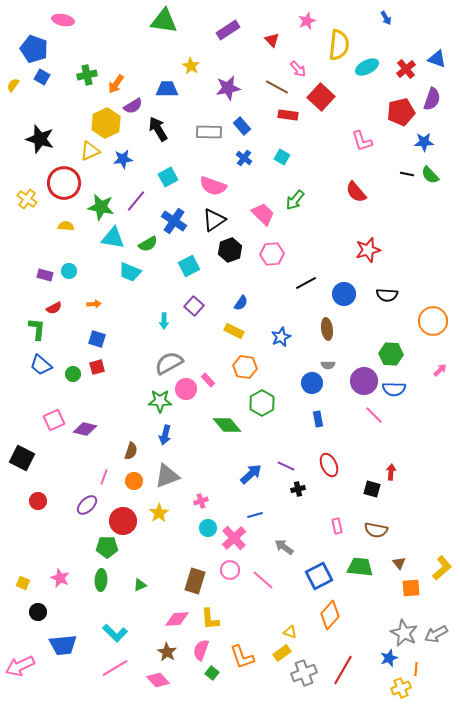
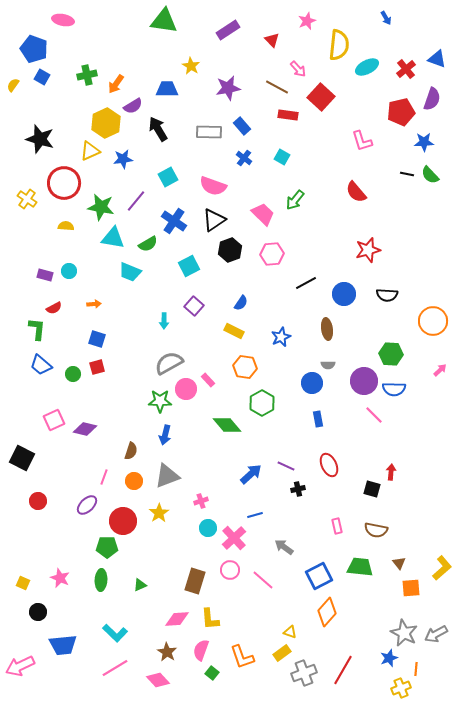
orange diamond at (330, 615): moved 3 px left, 3 px up
